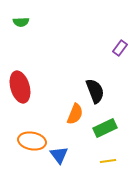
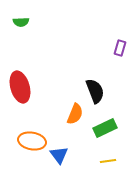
purple rectangle: rotated 21 degrees counterclockwise
